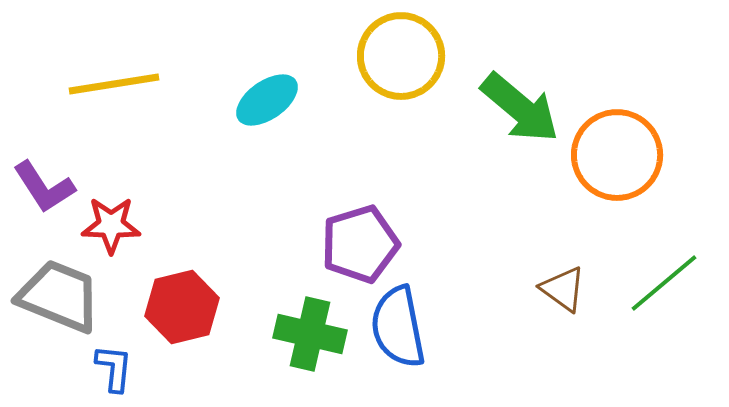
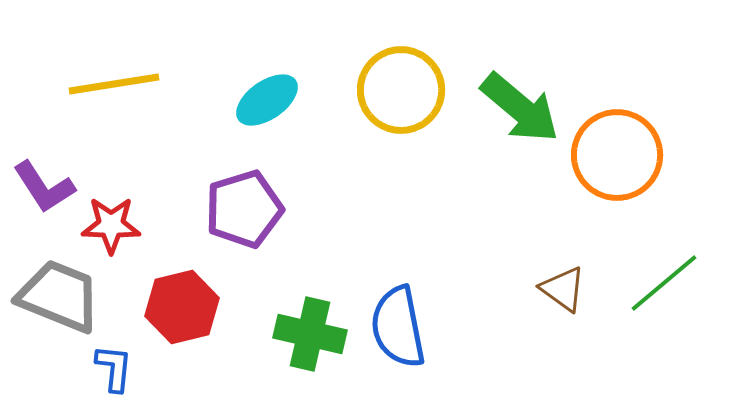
yellow circle: moved 34 px down
purple pentagon: moved 116 px left, 35 px up
